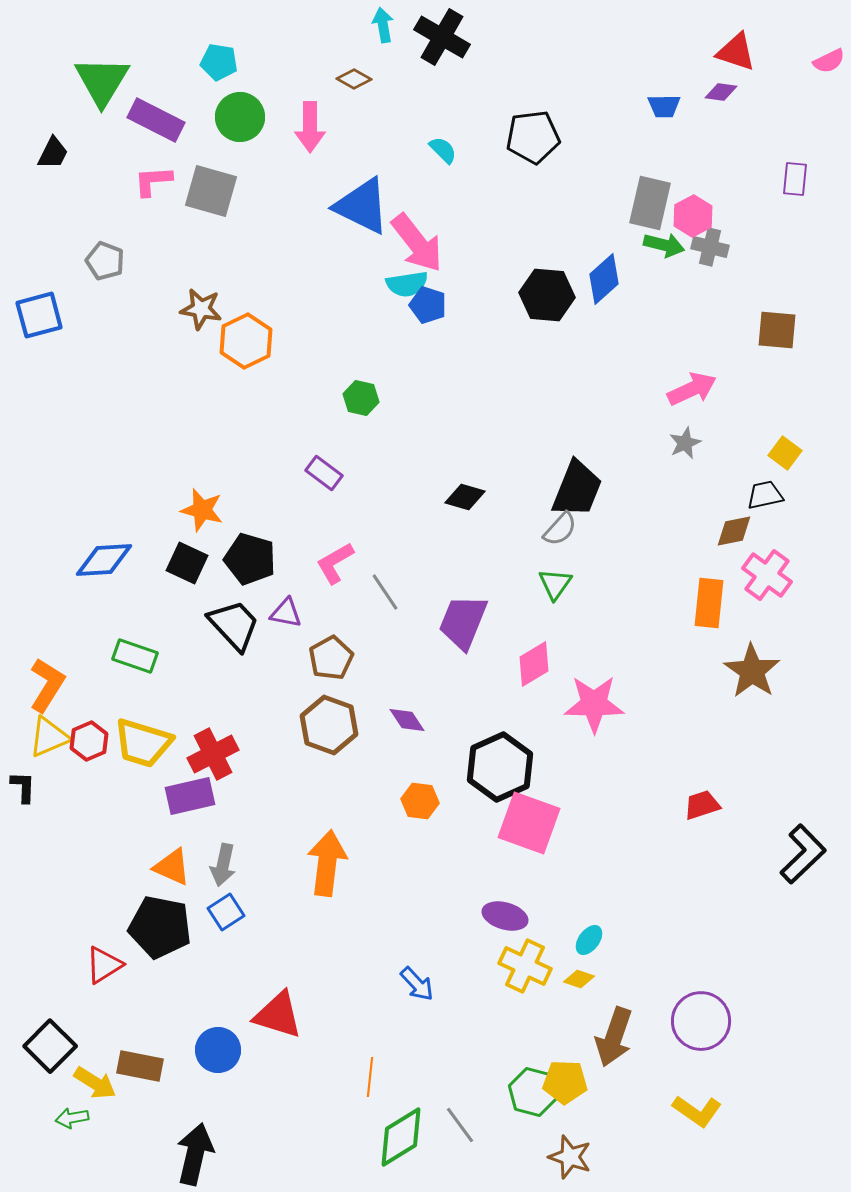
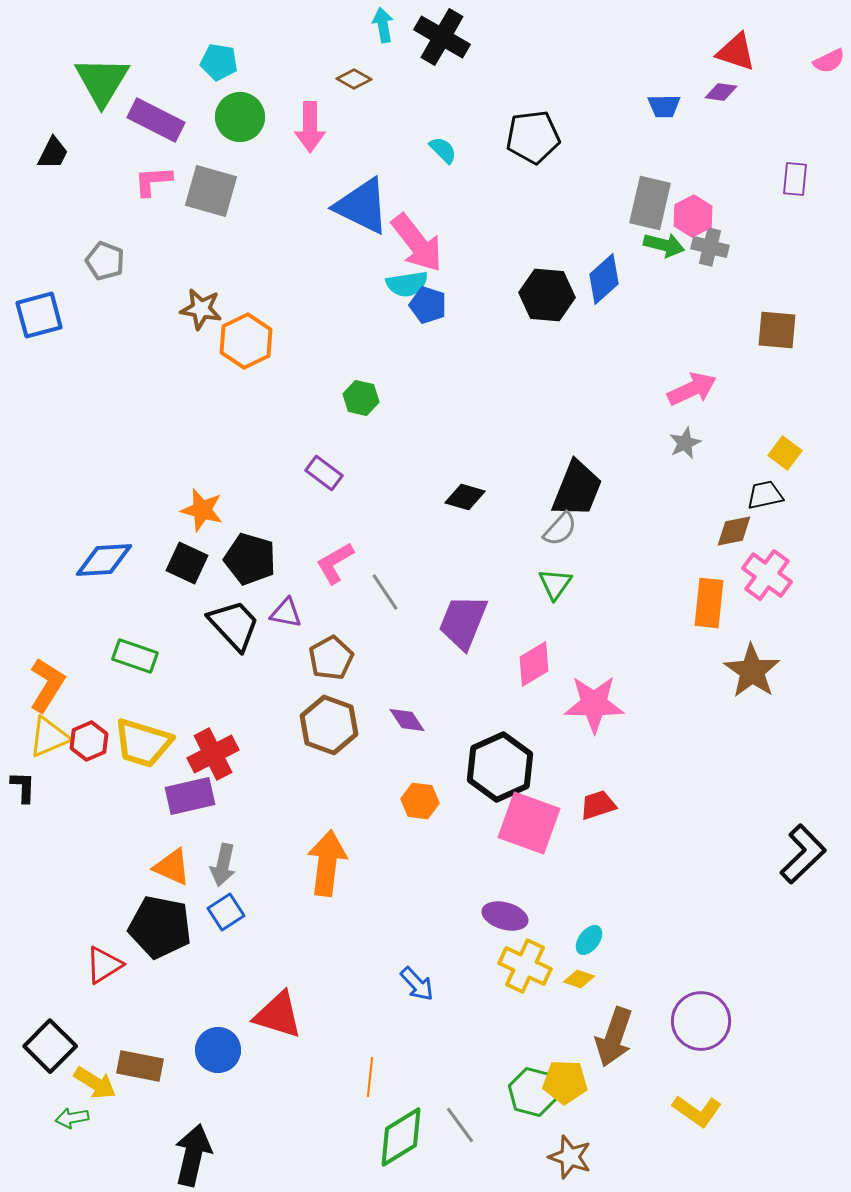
red trapezoid at (702, 805): moved 104 px left
black arrow at (195, 1154): moved 2 px left, 1 px down
